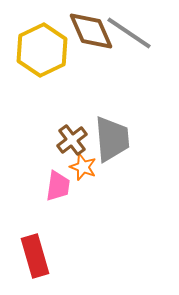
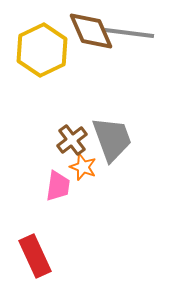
gray line: rotated 27 degrees counterclockwise
gray trapezoid: rotated 15 degrees counterclockwise
red rectangle: rotated 9 degrees counterclockwise
